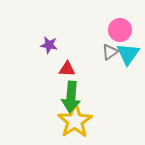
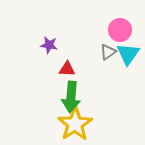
gray triangle: moved 2 px left
yellow star: moved 3 px down
